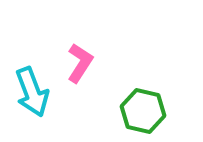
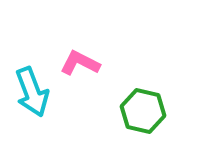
pink L-shape: rotated 96 degrees counterclockwise
